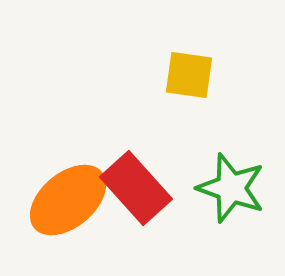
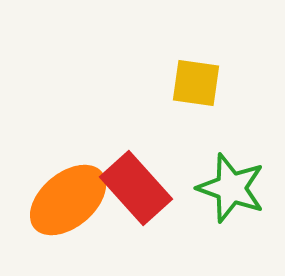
yellow square: moved 7 px right, 8 px down
